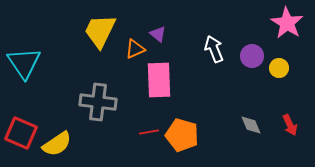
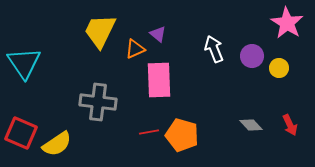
gray diamond: rotated 20 degrees counterclockwise
